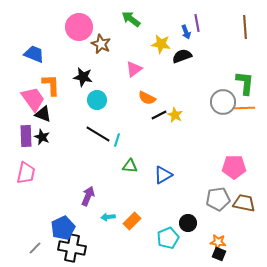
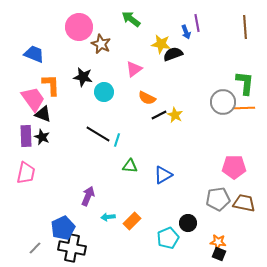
black semicircle at (182, 56): moved 9 px left, 2 px up
cyan circle at (97, 100): moved 7 px right, 8 px up
